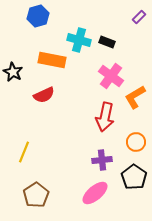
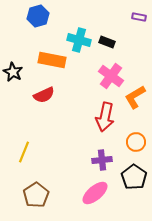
purple rectangle: rotated 56 degrees clockwise
